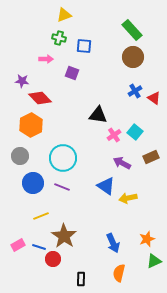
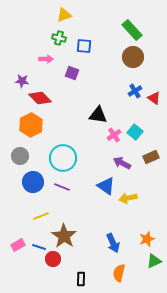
blue circle: moved 1 px up
